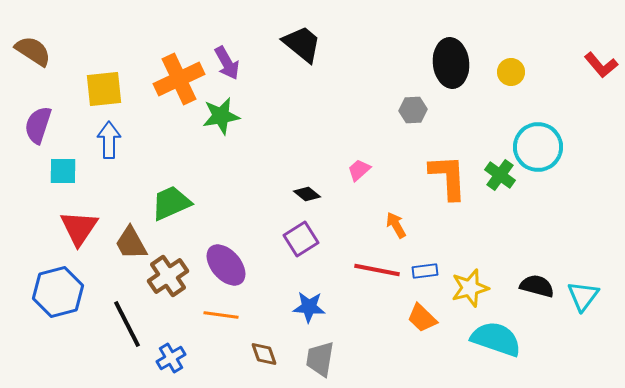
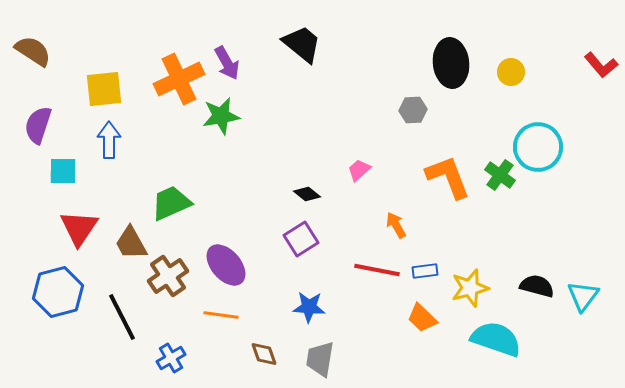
orange L-shape: rotated 18 degrees counterclockwise
black line: moved 5 px left, 7 px up
